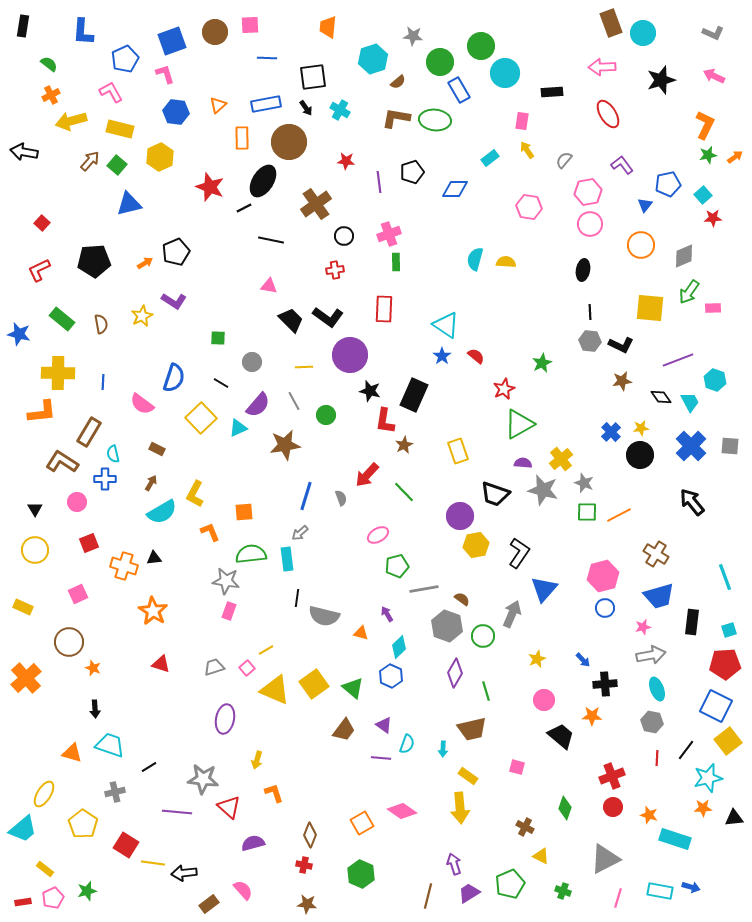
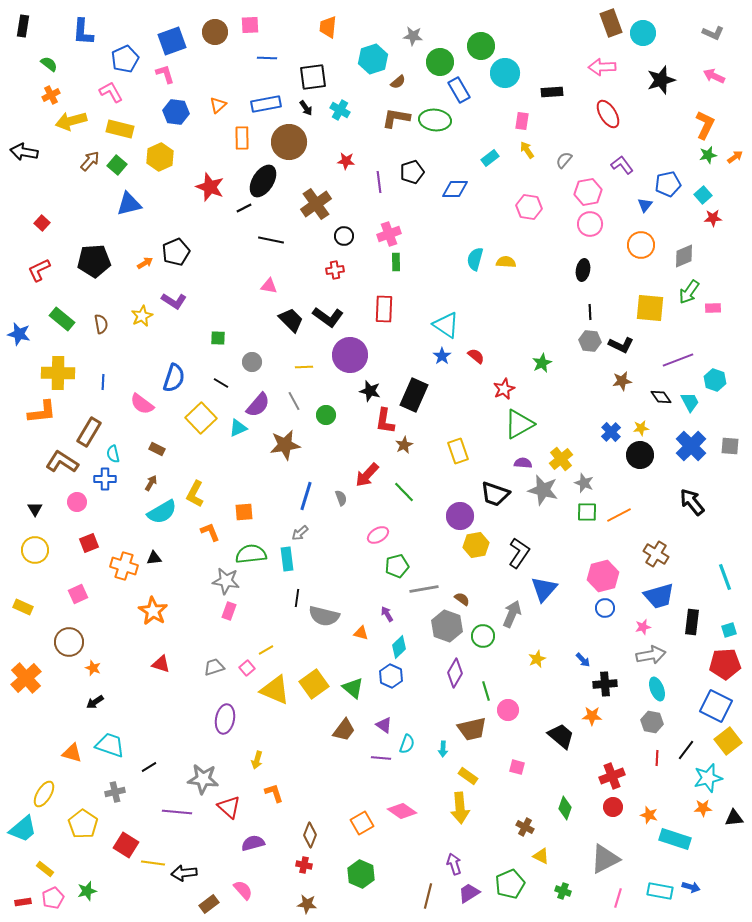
pink circle at (544, 700): moved 36 px left, 10 px down
black arrow at (95, 709): moved 7 px up; rotated 60 degrees clockwise
